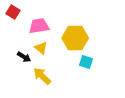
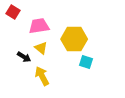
yellow hexagon: moved 1 px left, 1 px down
yellow arrow: rotated 18 degrees clockwise
